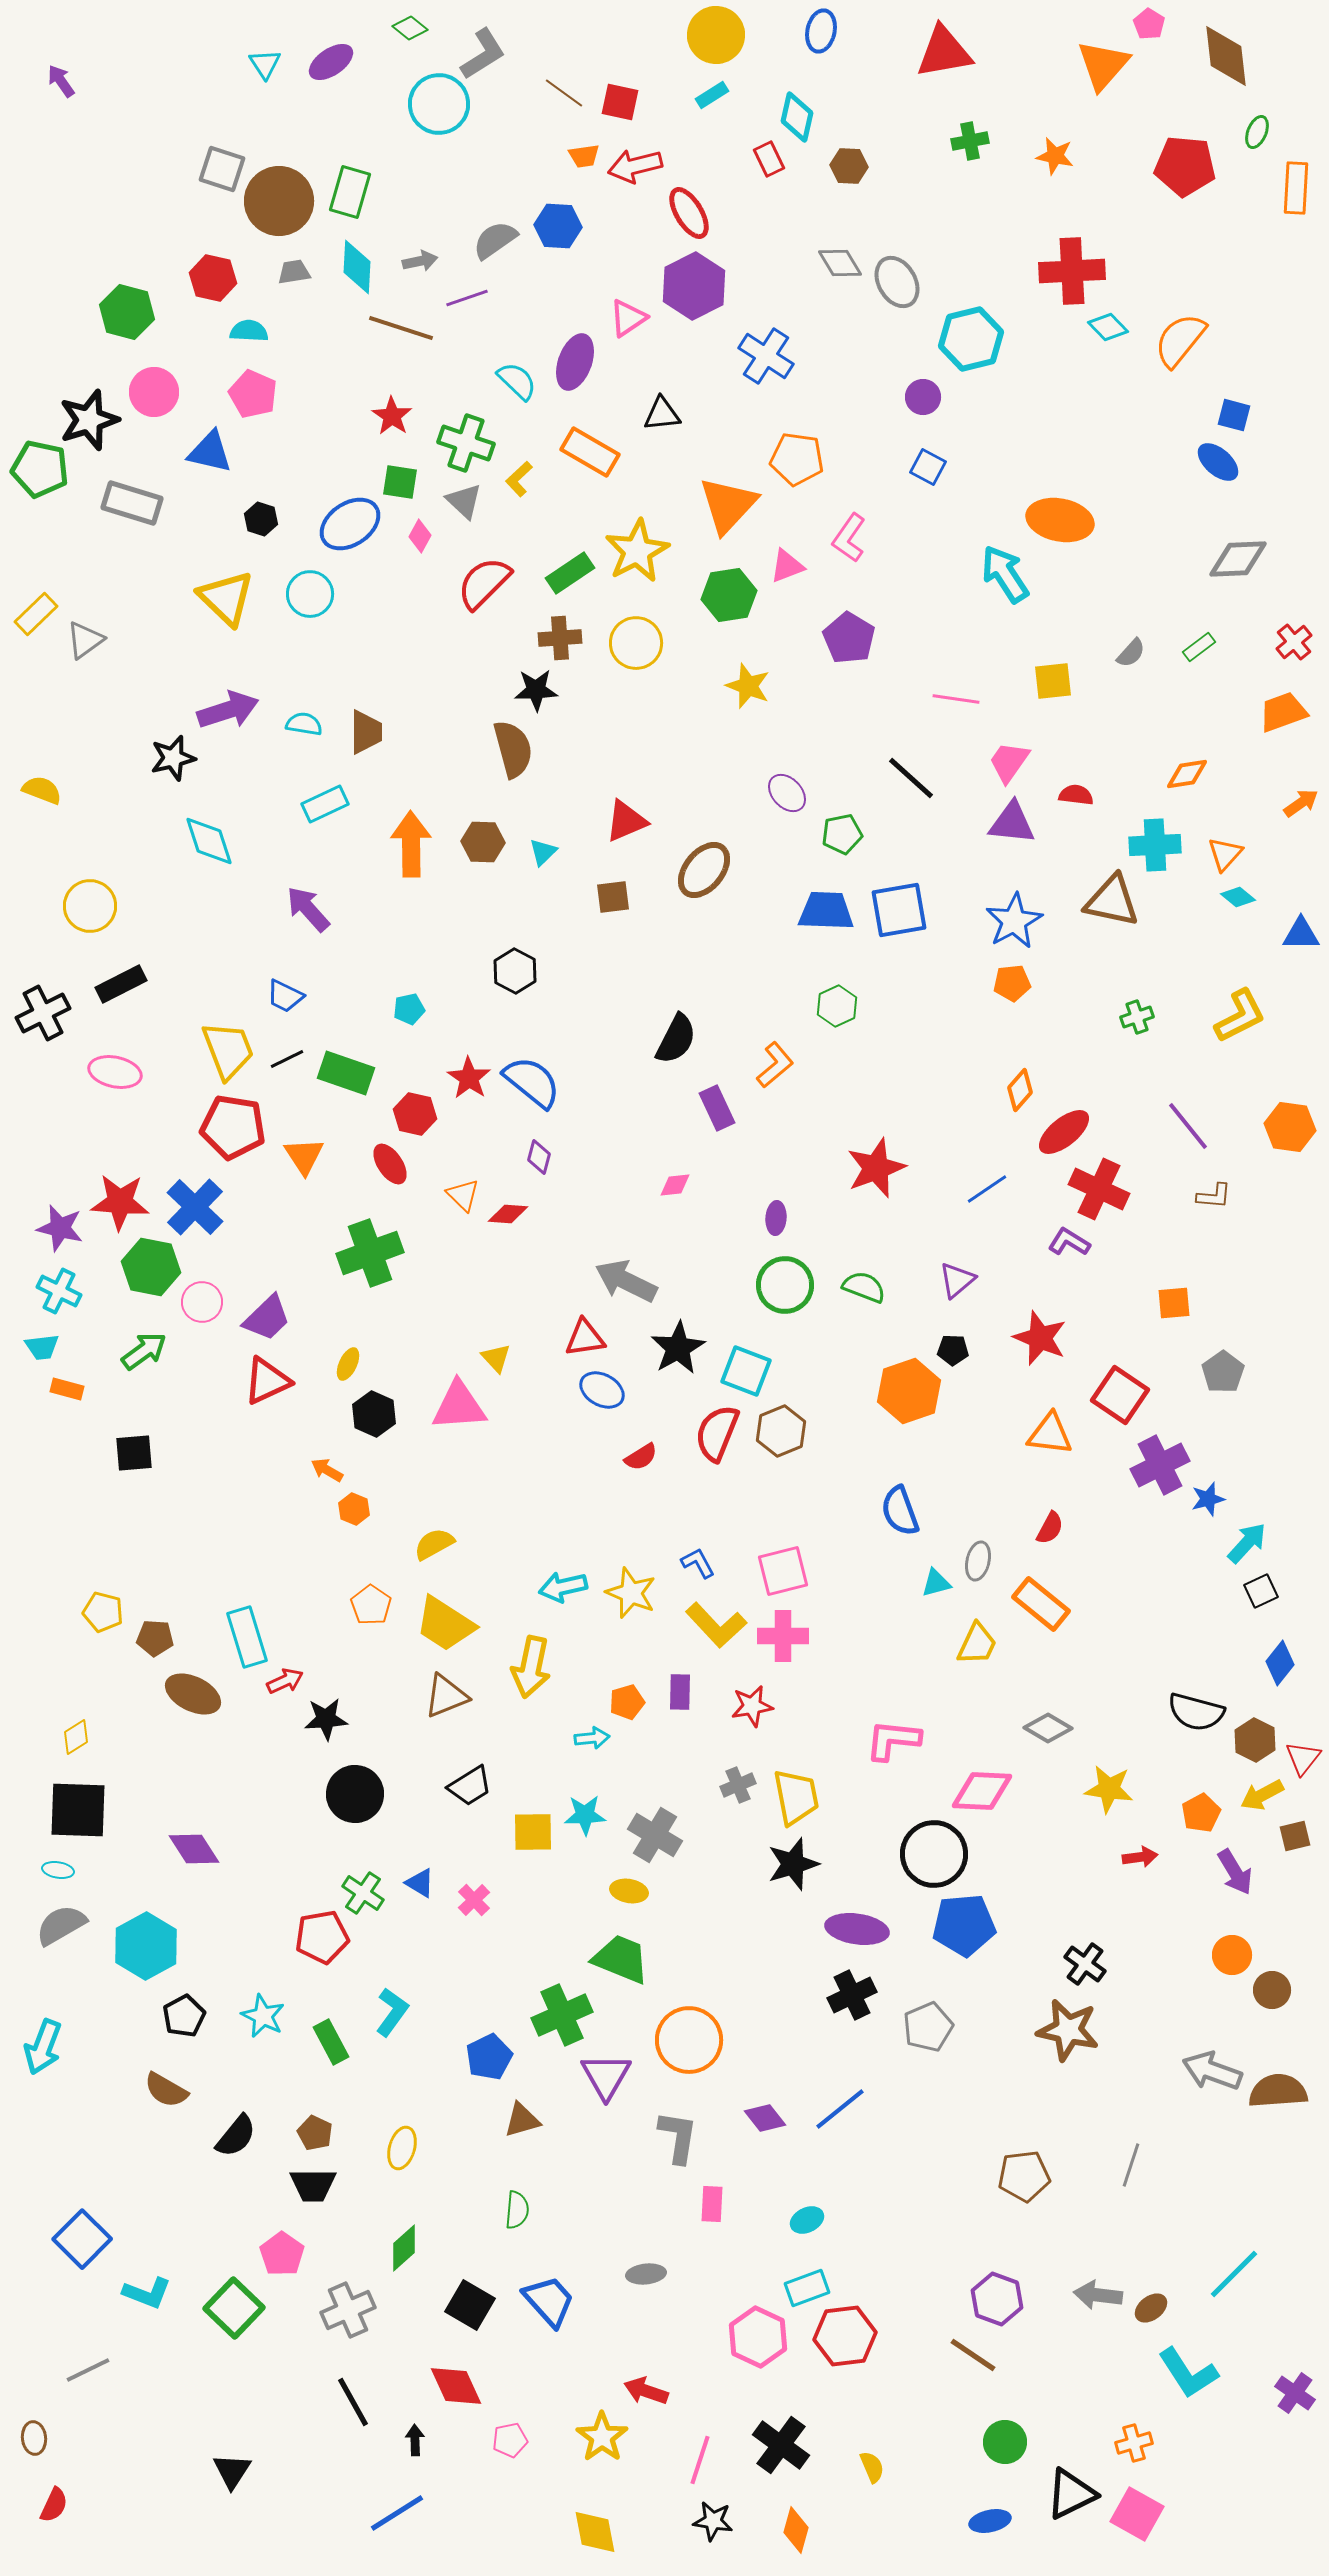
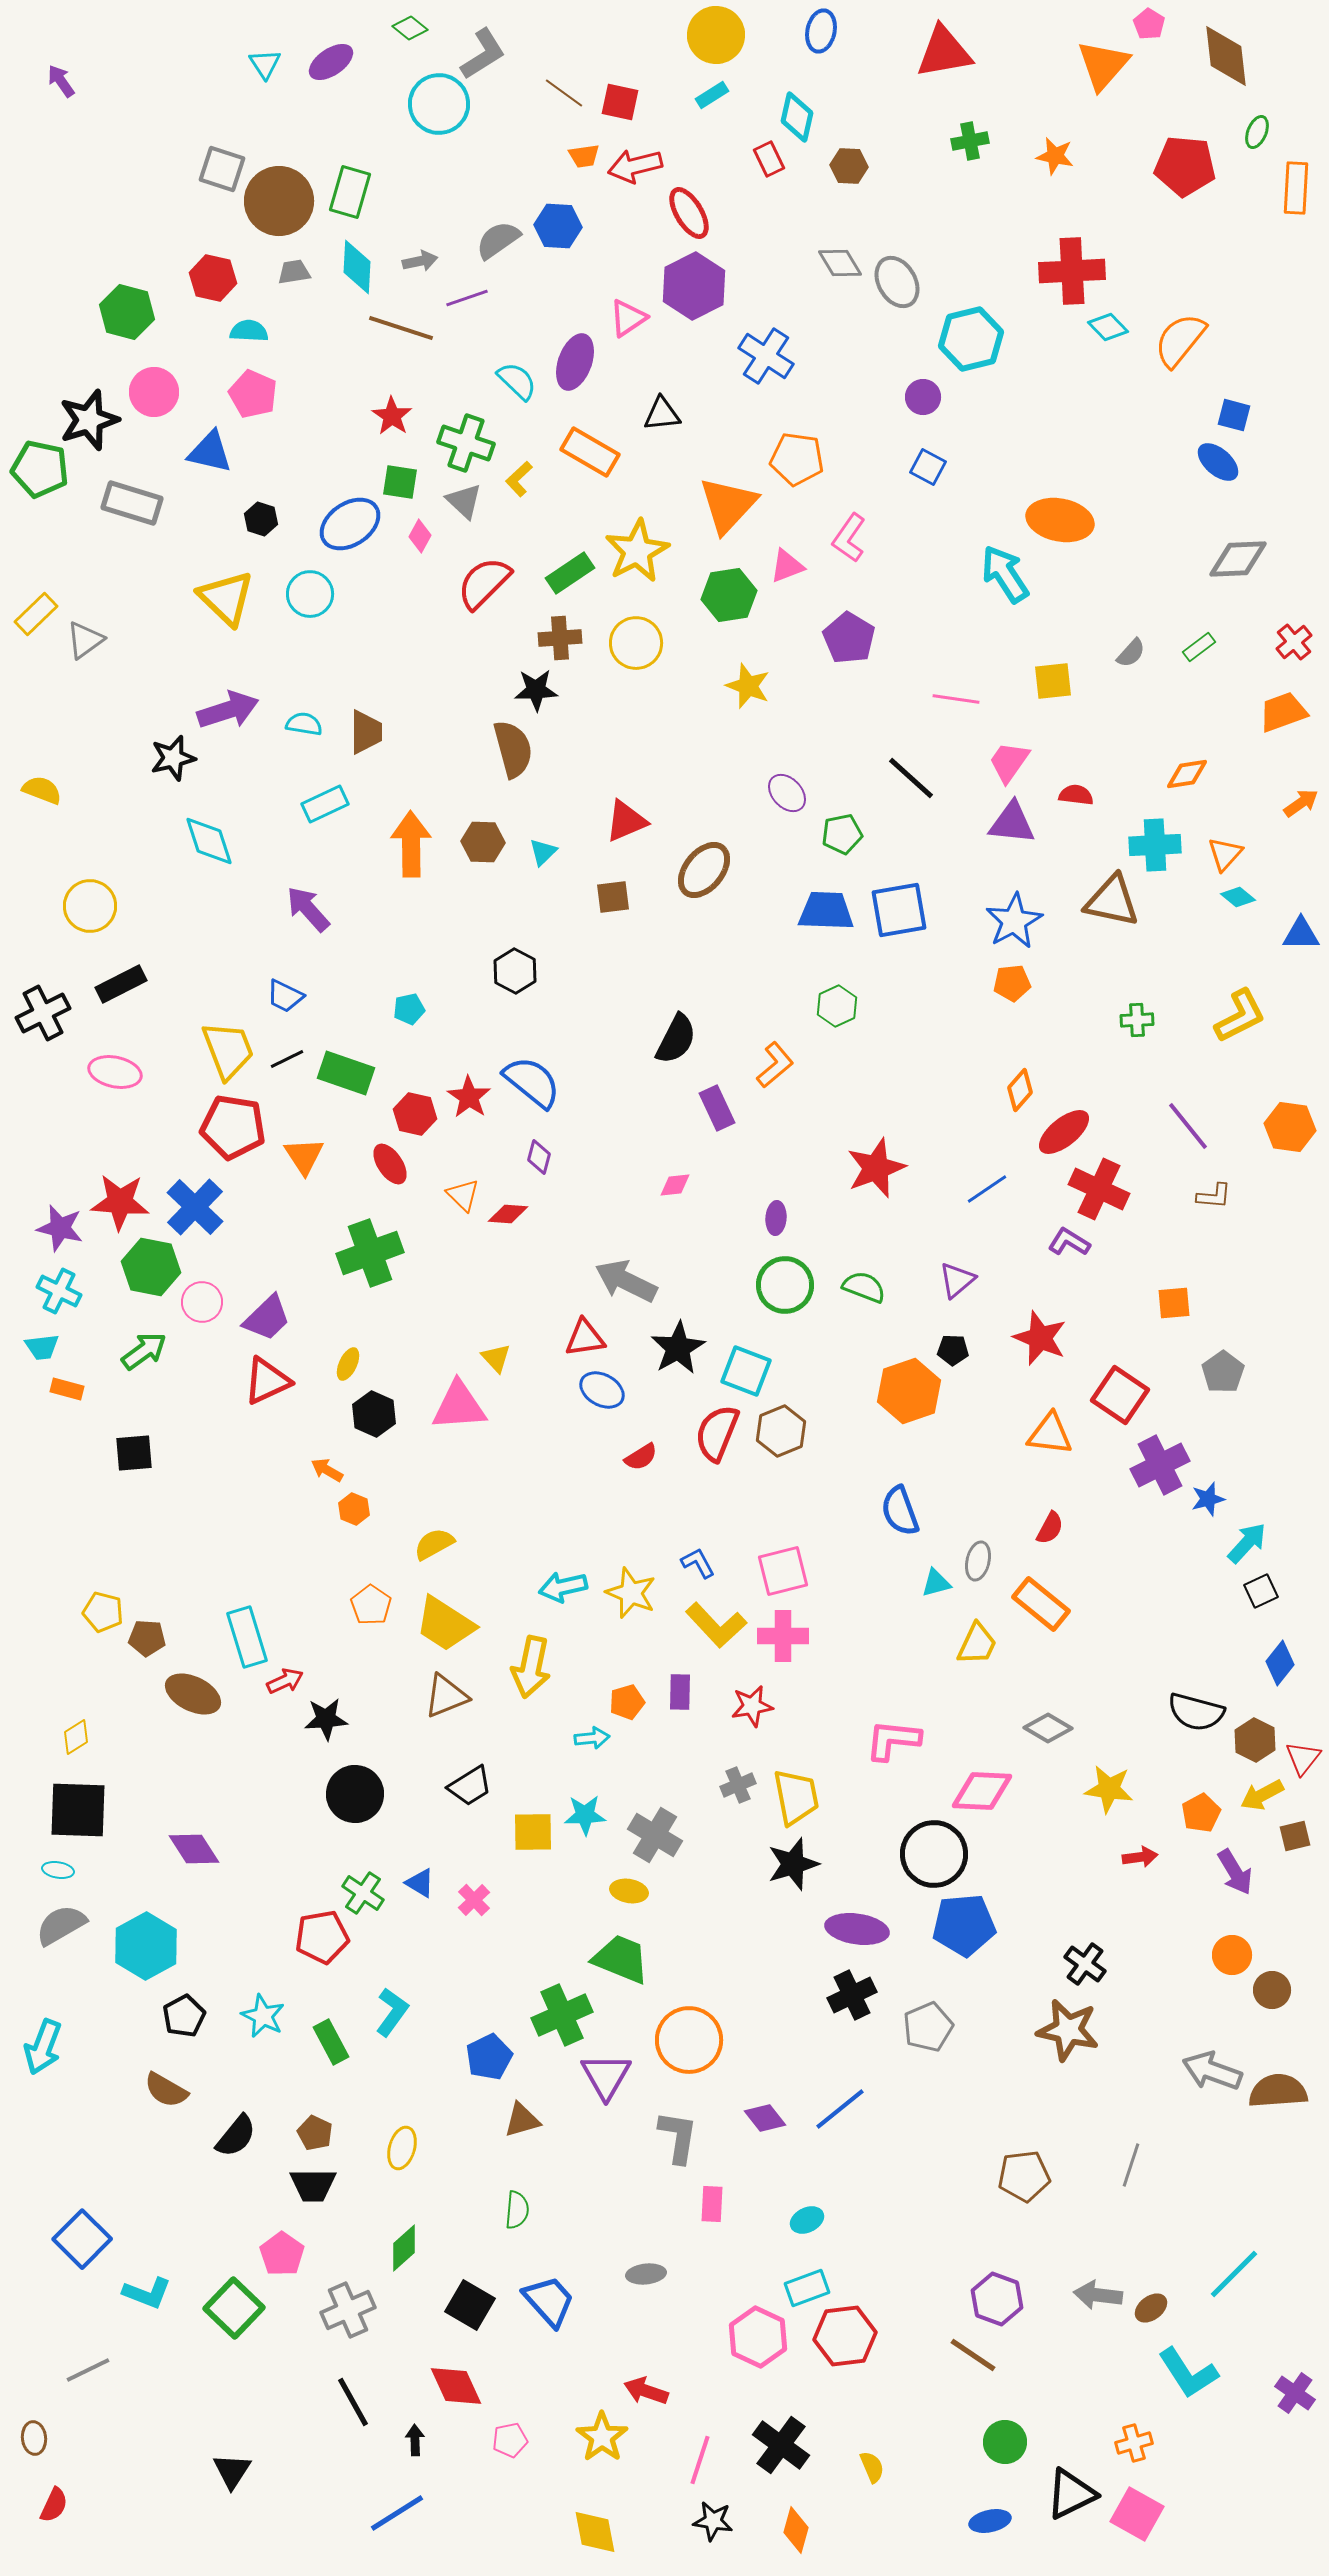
gray semicircle at (495, 240): moved 3 px right
green cross at (1137, 1017): moved 3 px down; rotated 16 degrees clockwise
red star at (469, 1078): moved 19 px down
brown pentagon at (155, 1638): moved 8 px left
